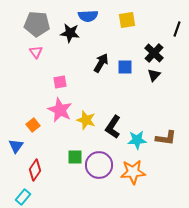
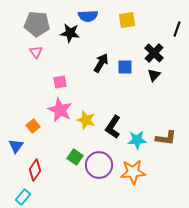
orange square: moved 1 px down
green square: rotated 35 degrees clockwise
